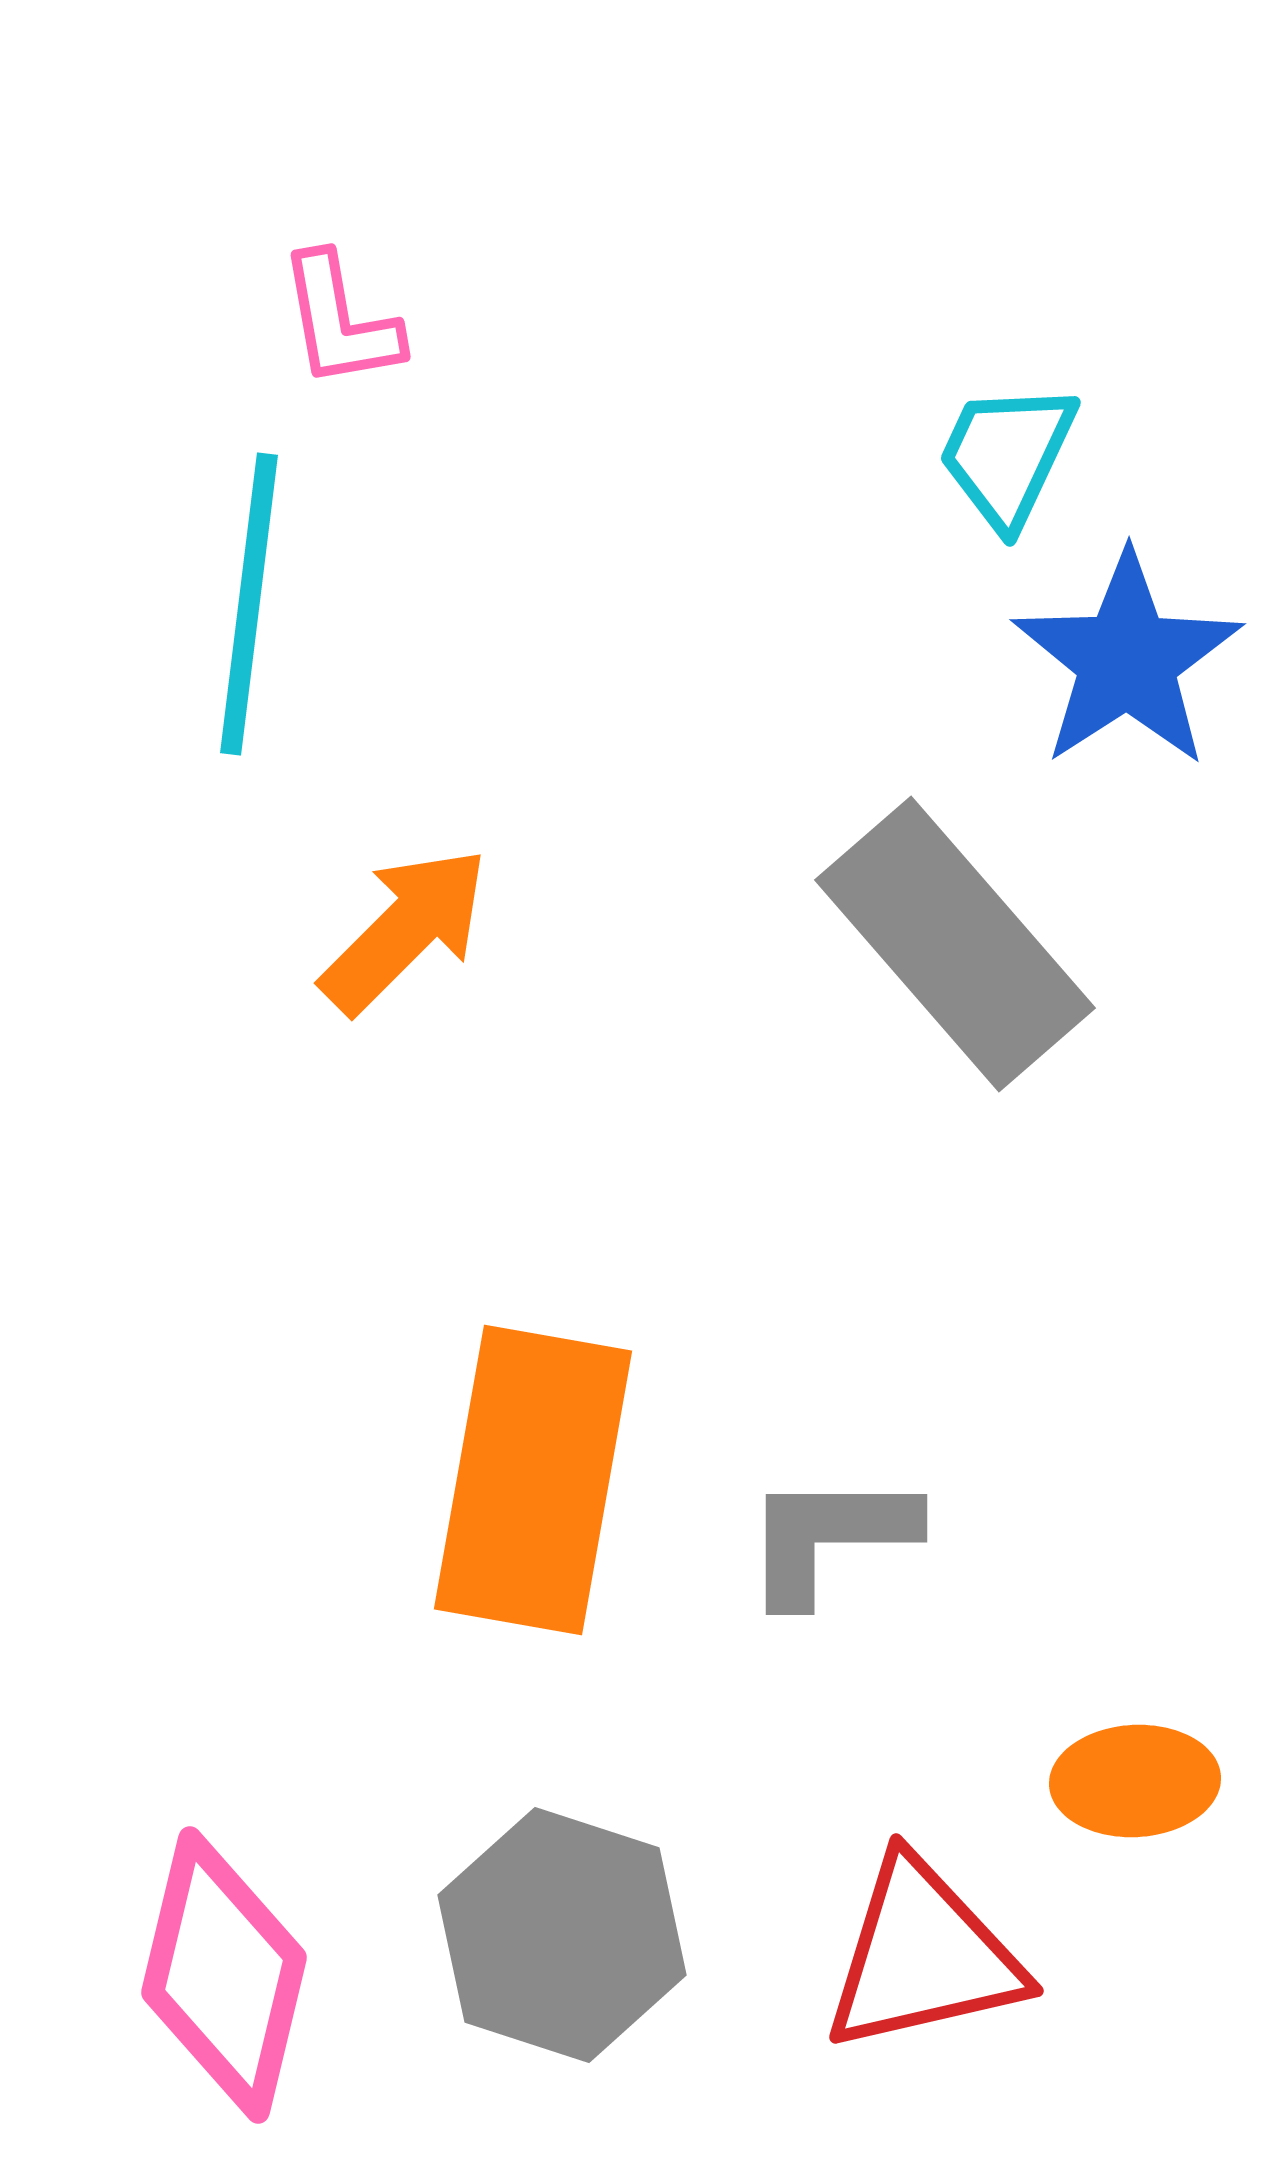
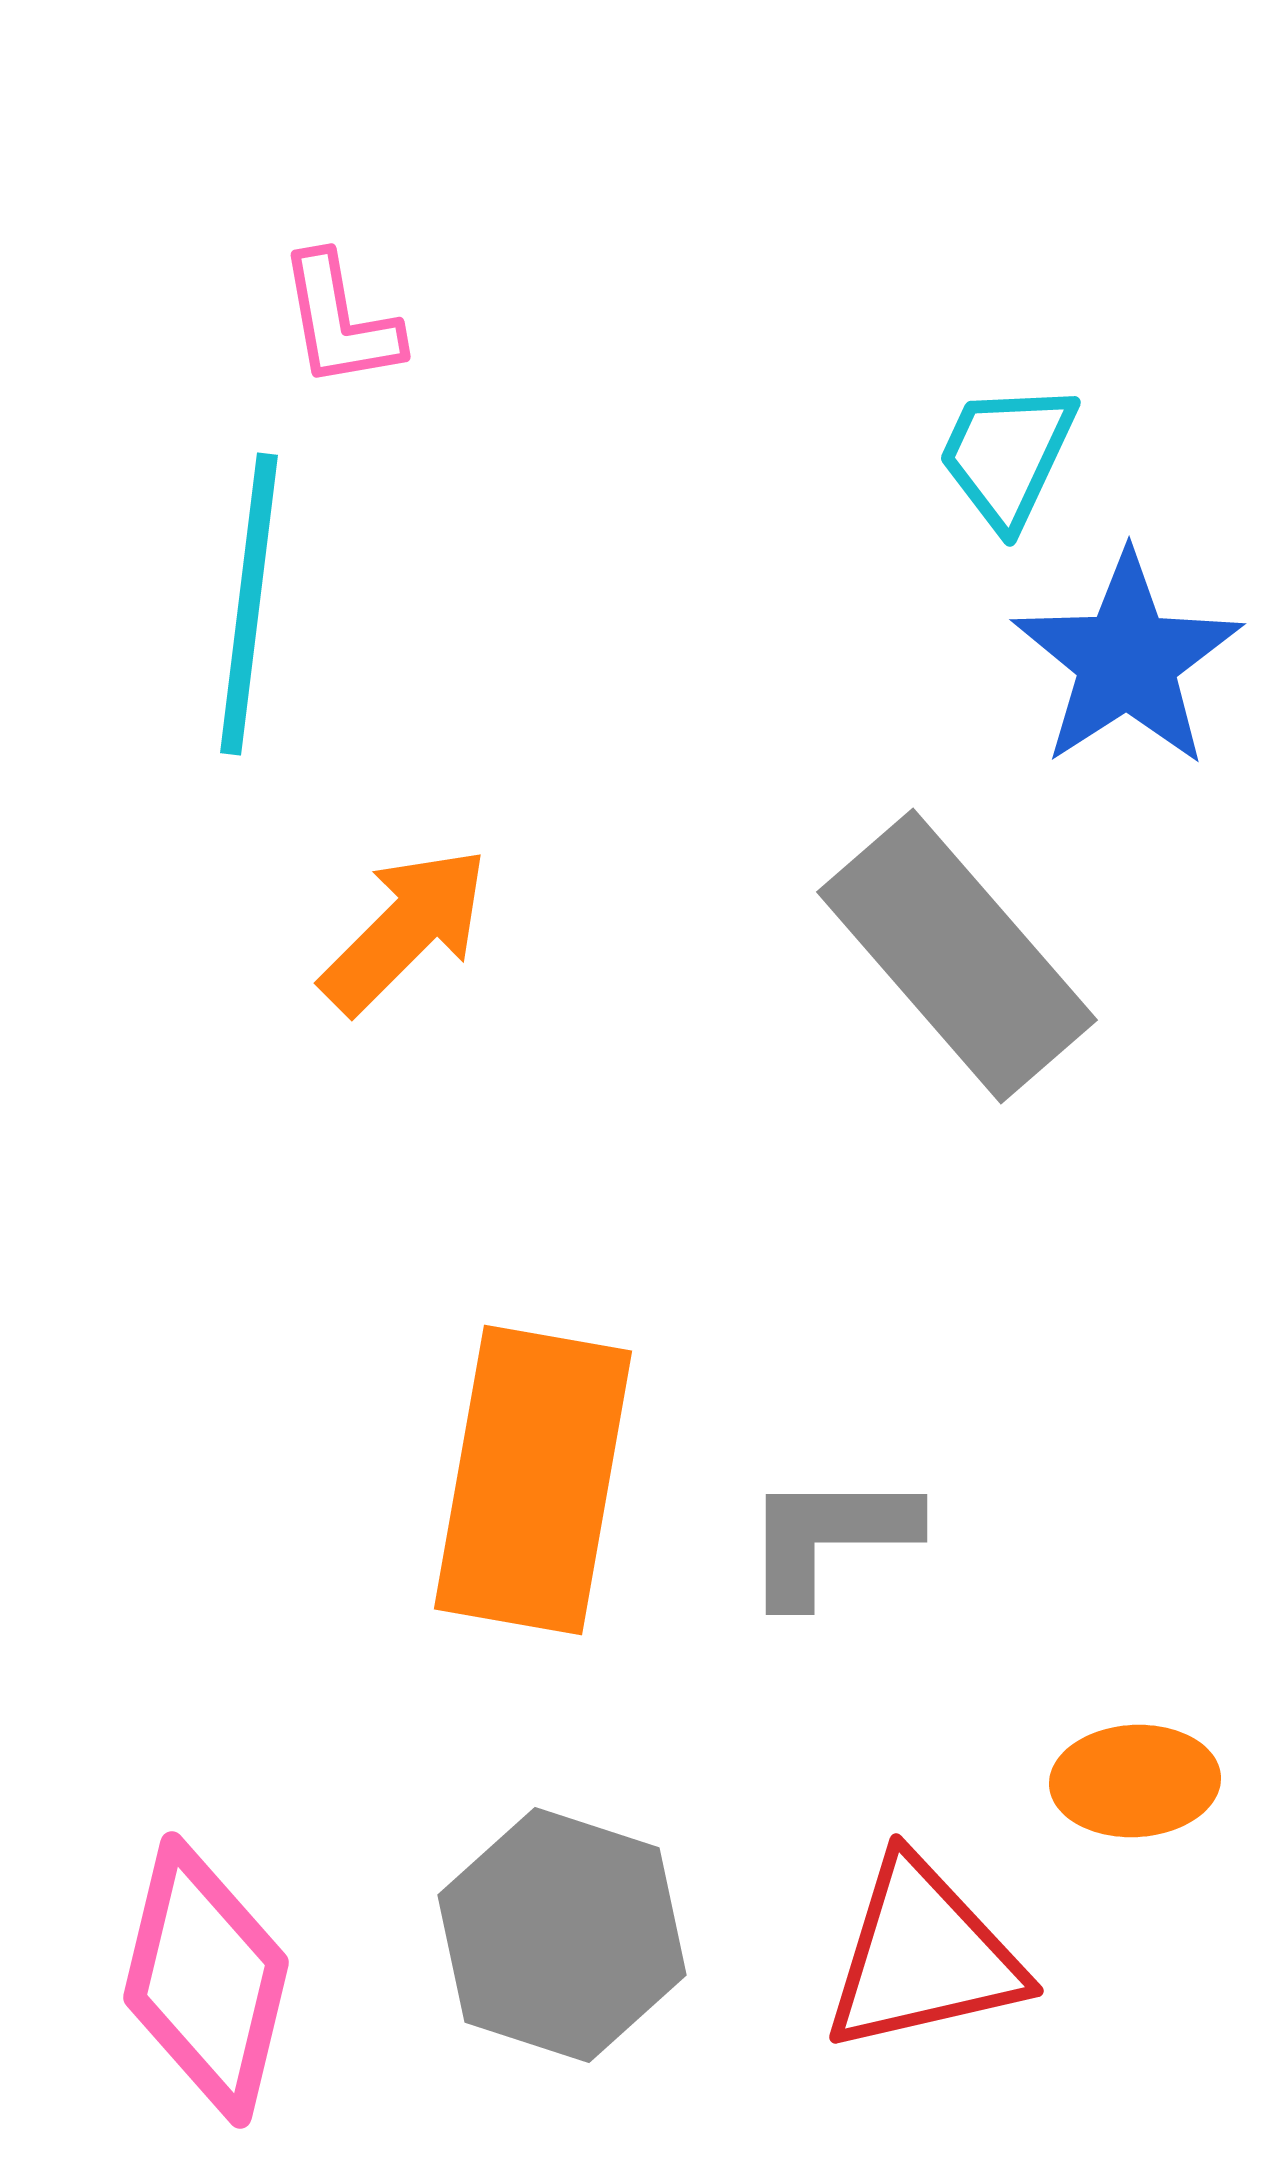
gray rectangle: moved 2 px right, 12 px down
pink diamond: moved 18 px left, 5 px down
